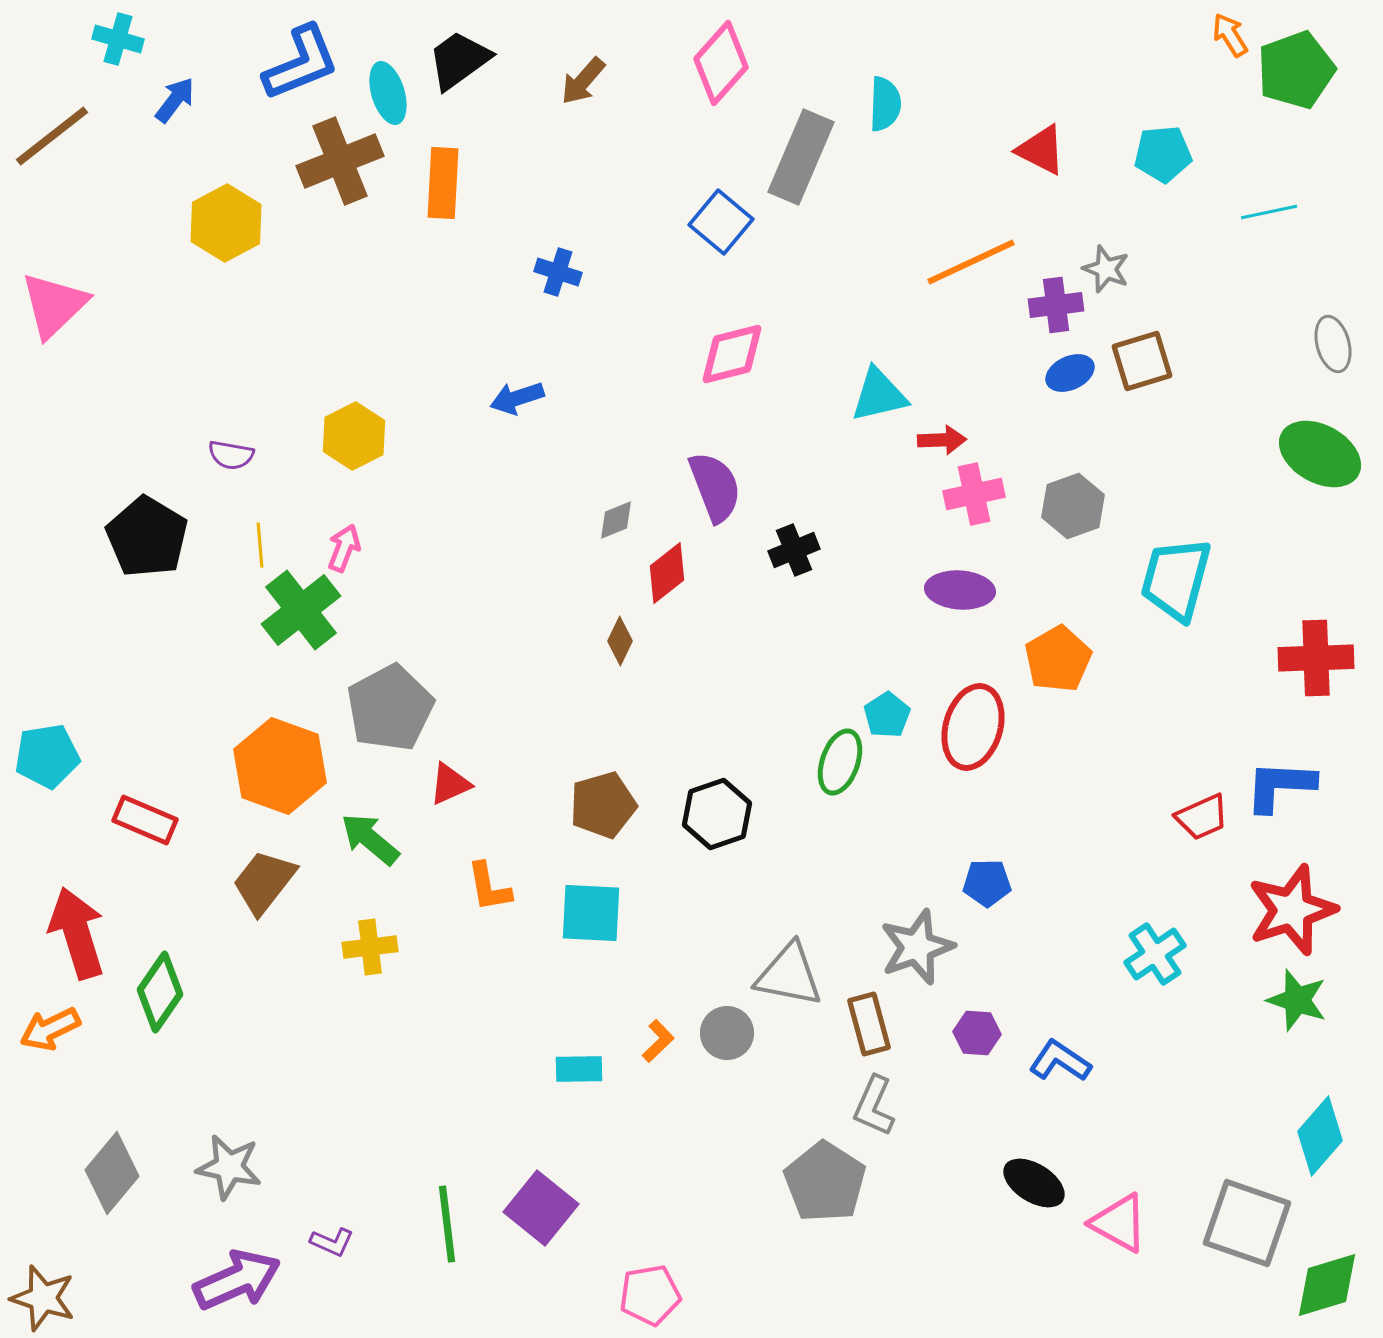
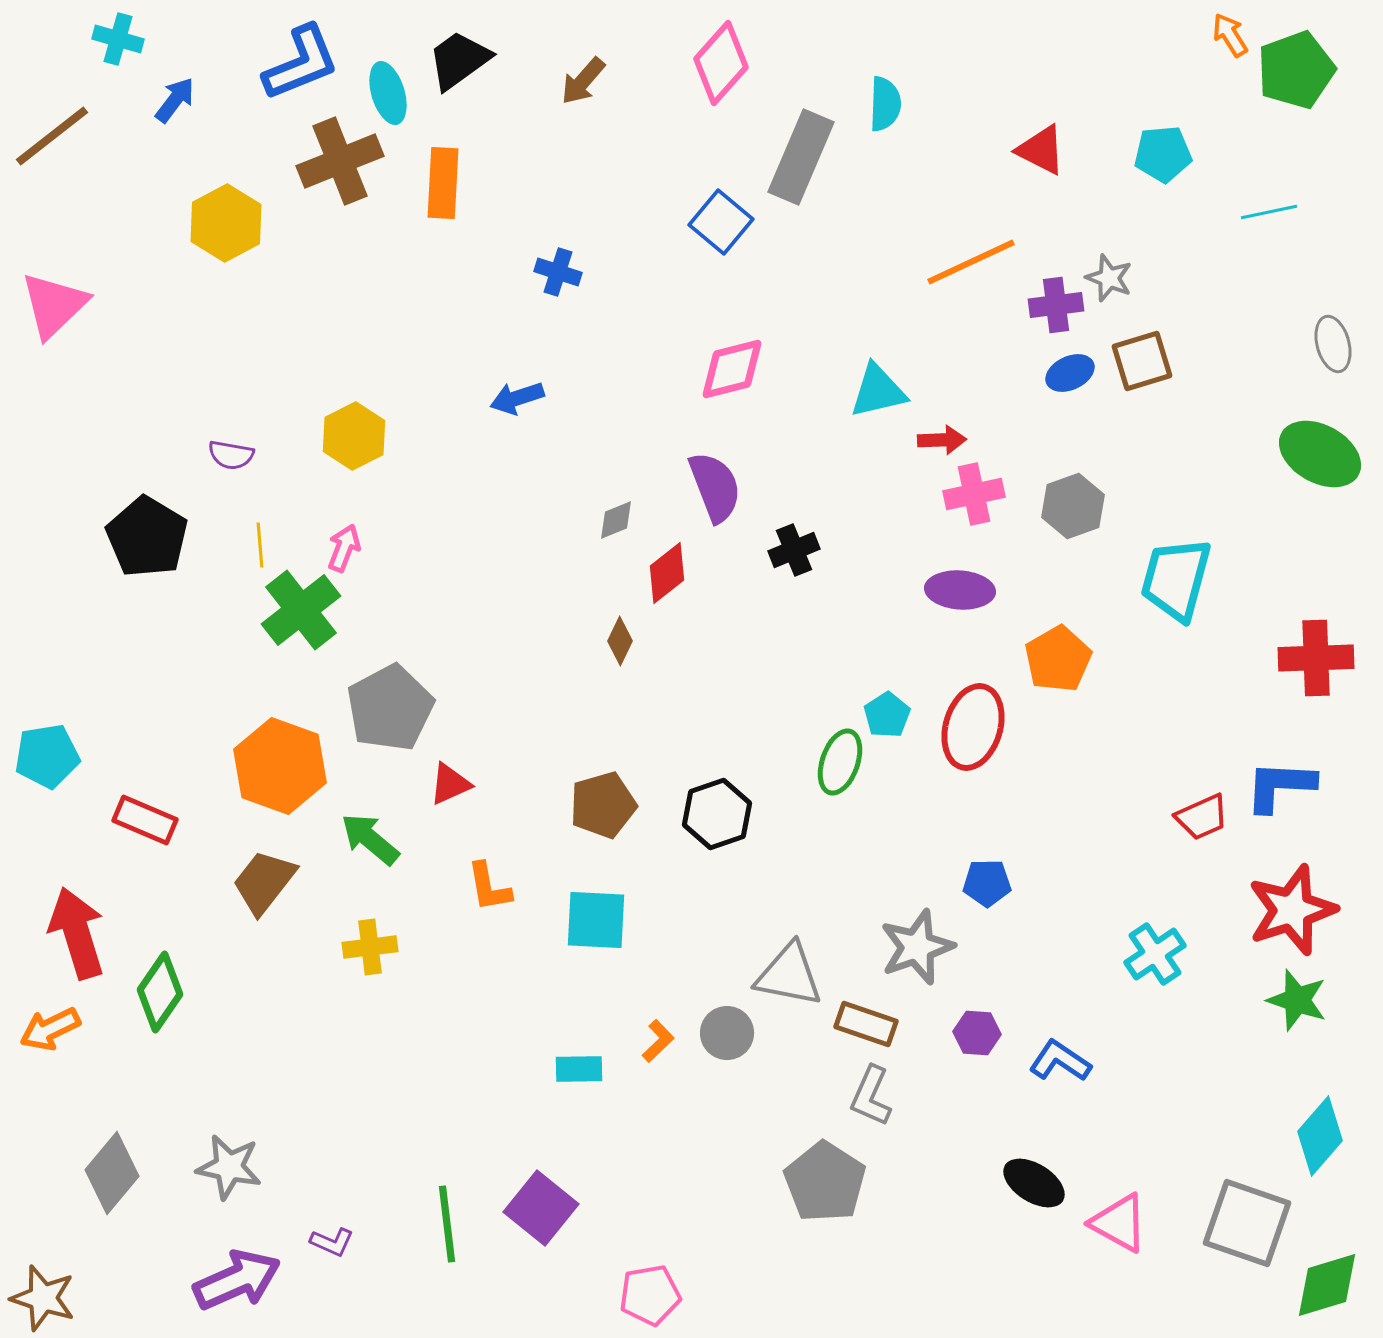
gray star at (1106, 269): moved 3 px right, 9 px down
pink diamond at (732, 354): moved 15 px down
cyan triangle at (879, 395): moved 1 px left, 4 px up
cyan square at (591, 913): moved 5 px right, 7 px down
brown rectangle at (869, 1024): moved 3 px left; rotated 56 degrees counterclockwise
gray L-shape at (874, 1106): moved 3 px left, 10 px up
